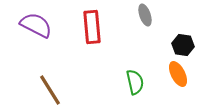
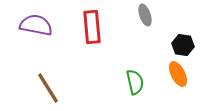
purple semicircle: rotated 16 degrees counterclockwise
brown line: moved 2 px left, 2 px up
